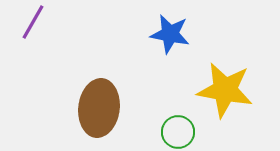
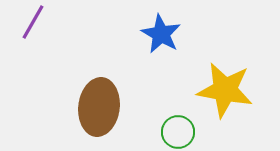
blue star: moved 9 px left; rotated 18 degrees clockwise
brown ellipse: moved 1 px up
